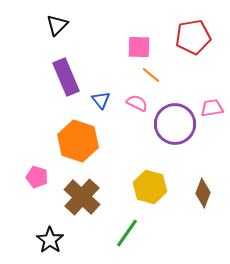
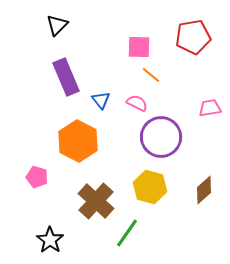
pink trapezoid: moved 2 px left
purple circle: moved 14 px left, 13 px down
orange hexagon: rotated 9 degrees clockwise
brown diamond: moved 1 px right, 3 px up; rotated 28 degrees clockwise
brown cross: moved 14 px right, 4 px down
